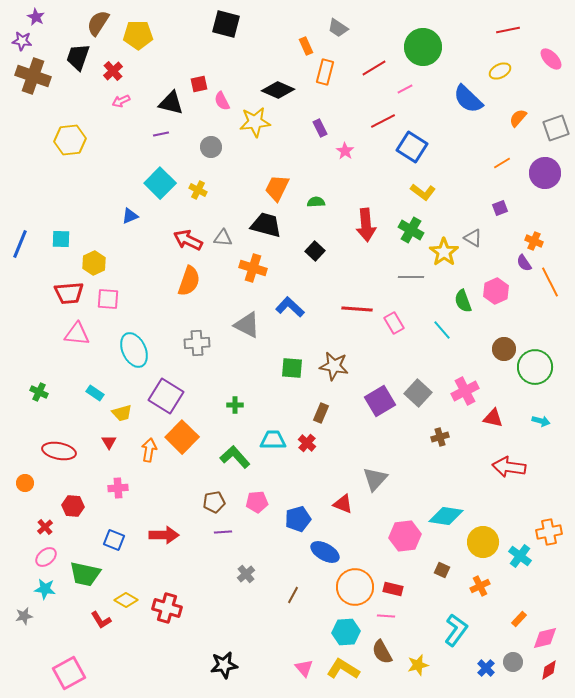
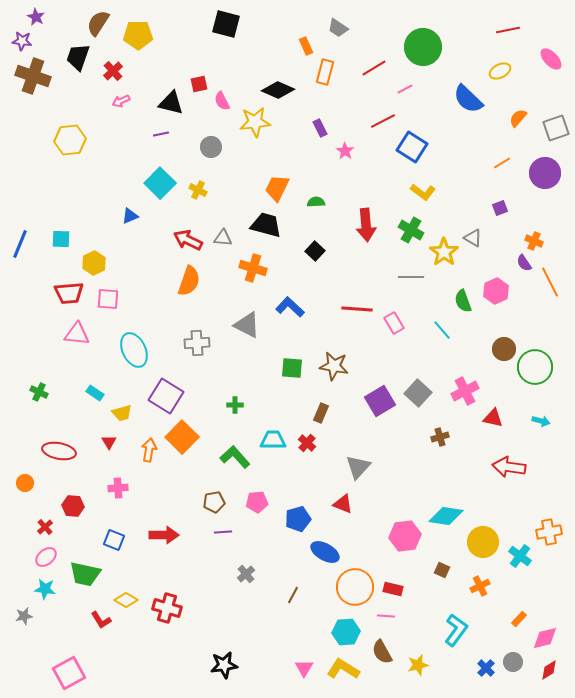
gray triangle at (375, 479): moved 17 px left, 12 px up
pink triangle at (304, 668): rotated 12 degrees clockwise
